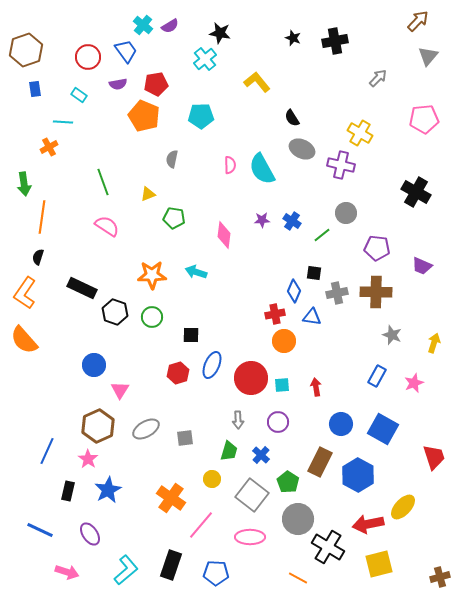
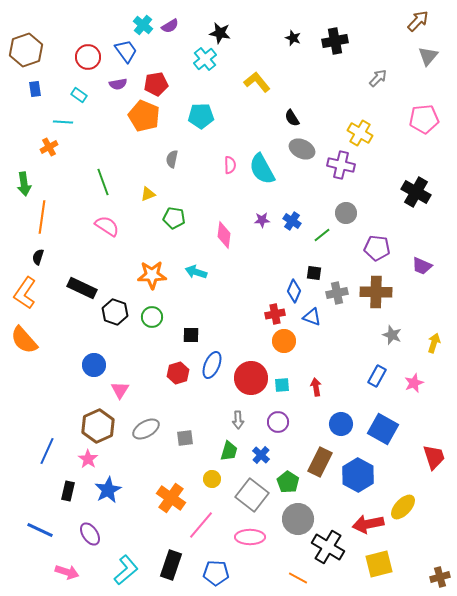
blue triangle at (312, 317): rotated 12 degrees clockwise
